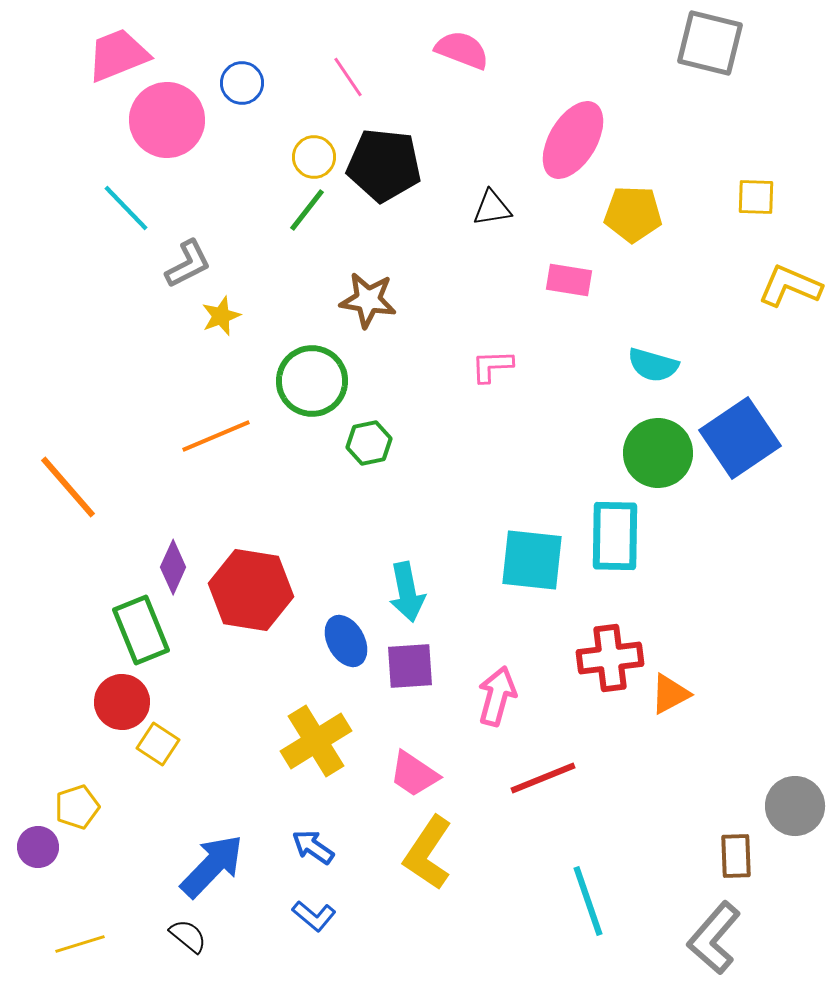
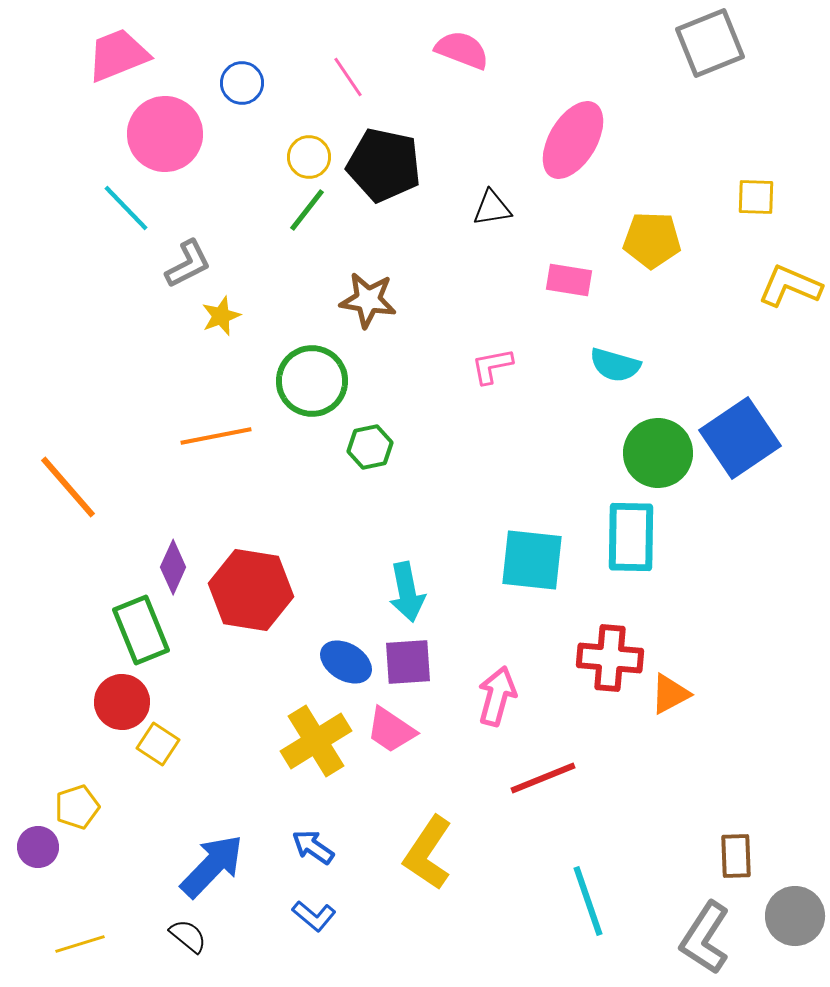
gray square at (710, 43): rotated 36 degrees counterclockwise
pink circle at (167, 120): moved 2 px left, 14 px down
yellow circle at (314, 157): moved 5 px left
black pentagon at (384, 165): rotated 6 degrees clockwise
yellow pentagon at (633, 214): moved 19 px right, 26 px down
cyan semicircle at (653, 365): moved 38 px left
pink L-shape at (492, 366): rotated 9 degrees counterclockwise
orange line at (216, 436): rotated 12 degrees clockwise
green hexagon at (369, 443): moved 1 px right, 4 px down
cyan rectangle at (615, 536): moved 16 px right, 1 px down
blue ellipse at (346, 641): moved 21 px down; rotated 30 degrees counterclockwise
red cross at (610, 658): rotated 12 degrees clockwise
purple square at (410, 666): moved 2 px left, 4 px up
pink trapezoid at (414, 774): moved 23 px left, 44 px up
gray circle at (795, 806): moved 110 px down
gray L-shape at (714, 938): moved 9 px left; rotated 8 degrees counterclockwise
